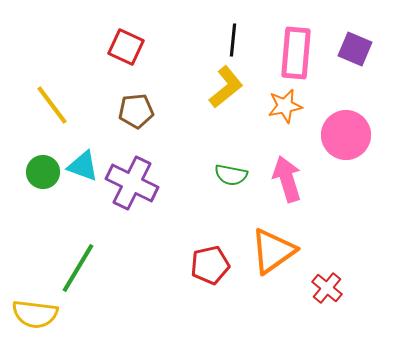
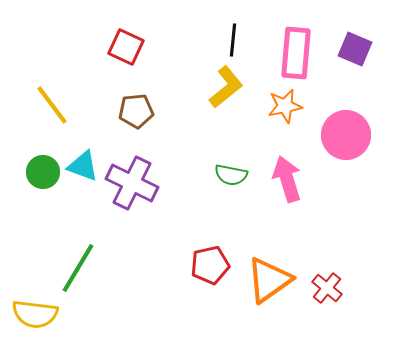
orange triangle: moved 4 px left, 29 px down
